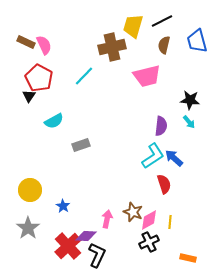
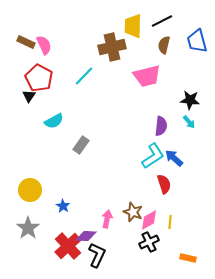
yellow trapezoid: rotated 15 degrees counterclockwise
gray rectangle: rotated 36 degrees counterclockwise
